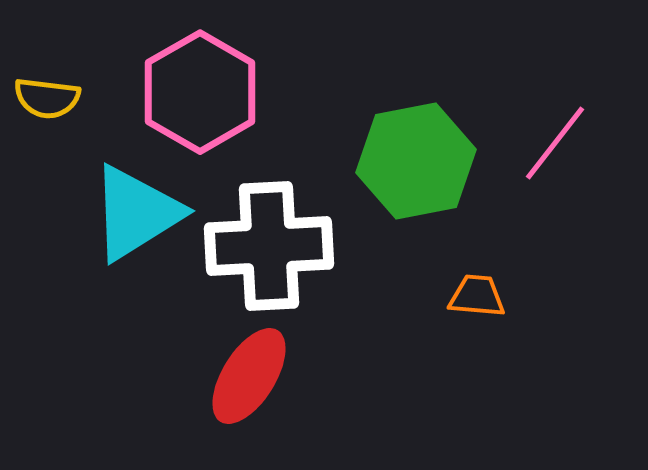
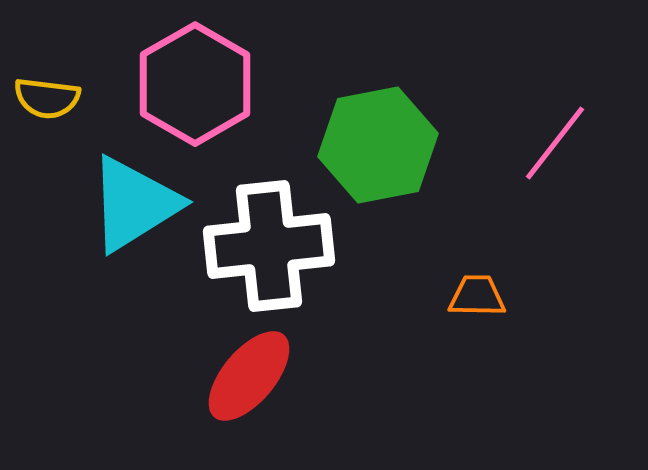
pink hexagon: moved 5 px left, 8 px up
green hexagon: moved 38 px left, 16 px up
cyan triangle: moved 2 px left, 9 px up
white cross: rotated 3 degrees counterclockwise
orange trapezoid: rotated 4 degrees counterclockwise
red ellipse: rotated 8 degrees clockwise
